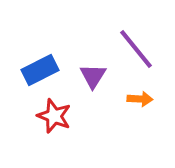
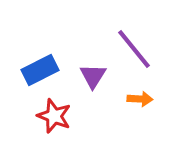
purple line: moved 2 px left
